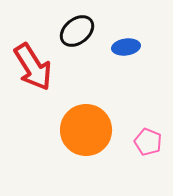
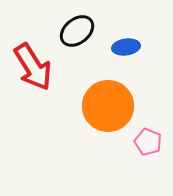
orange circle: moved 22 px right, 24 px up
